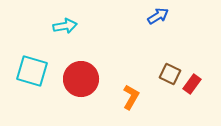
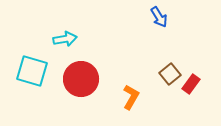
blue arrow: moved 1 px right, 1 px down; rotated 90 degrees clockwise
cyan arrow: moved 13 px down
brown square: rotated 25 degrees clockwise
red rectangle: moved 1 px left
